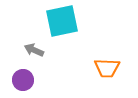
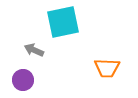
cyan square: moved 1 px right, 1 px down
